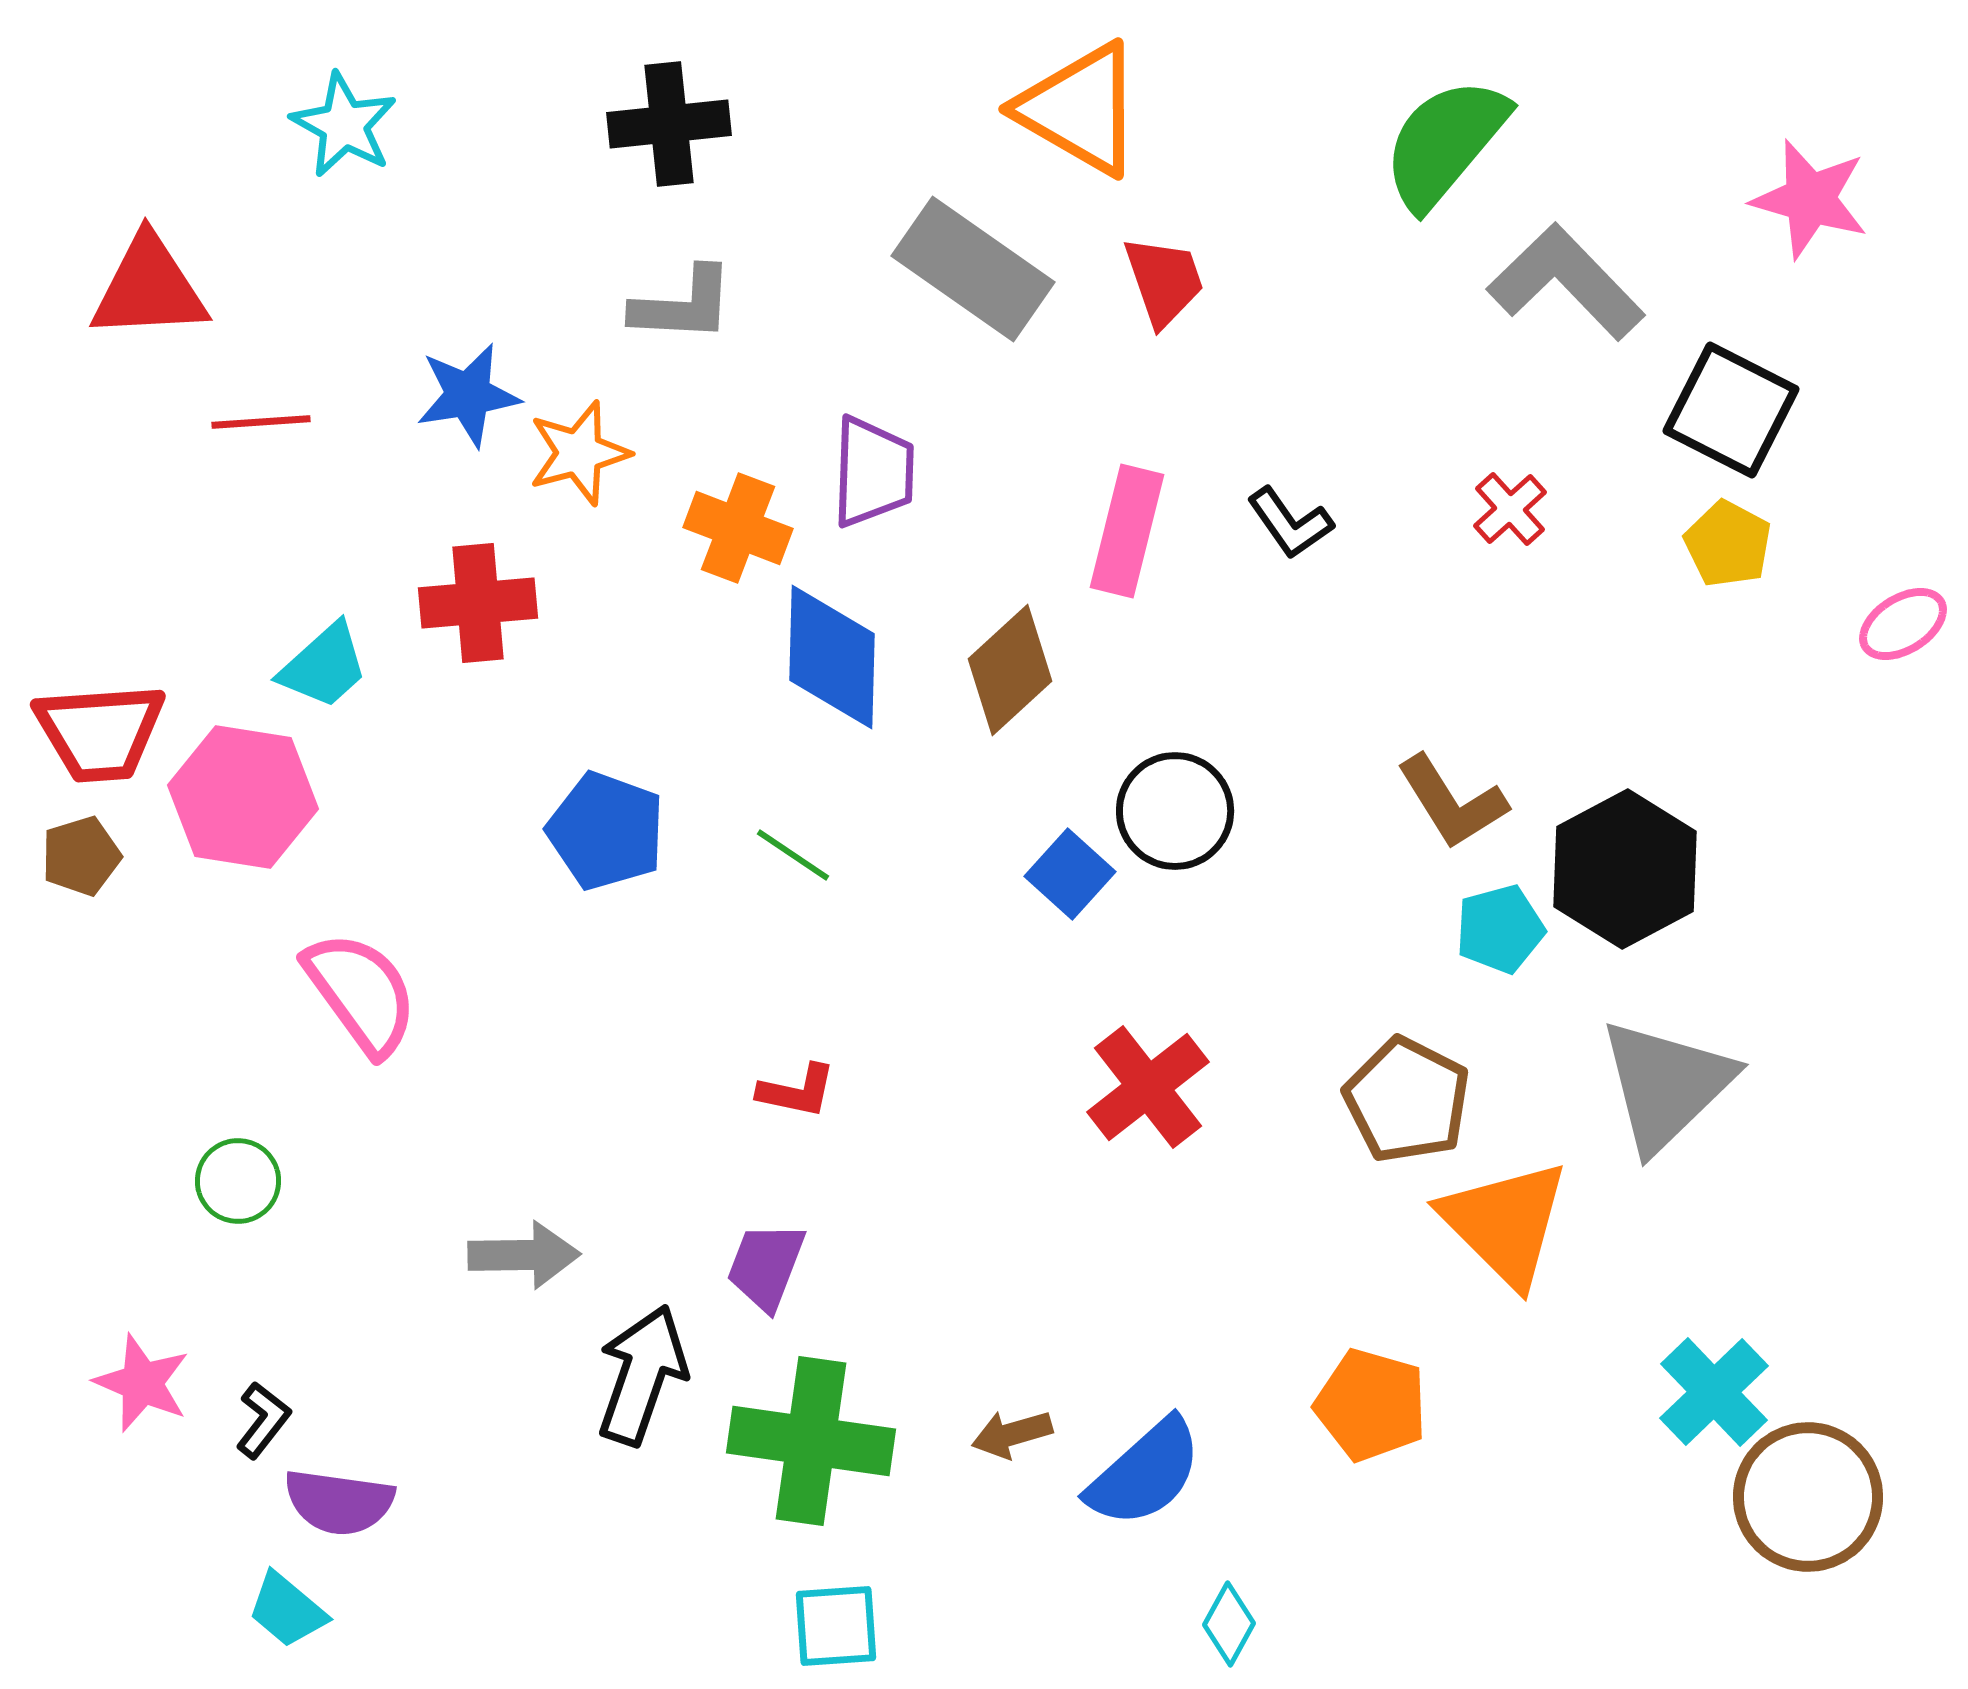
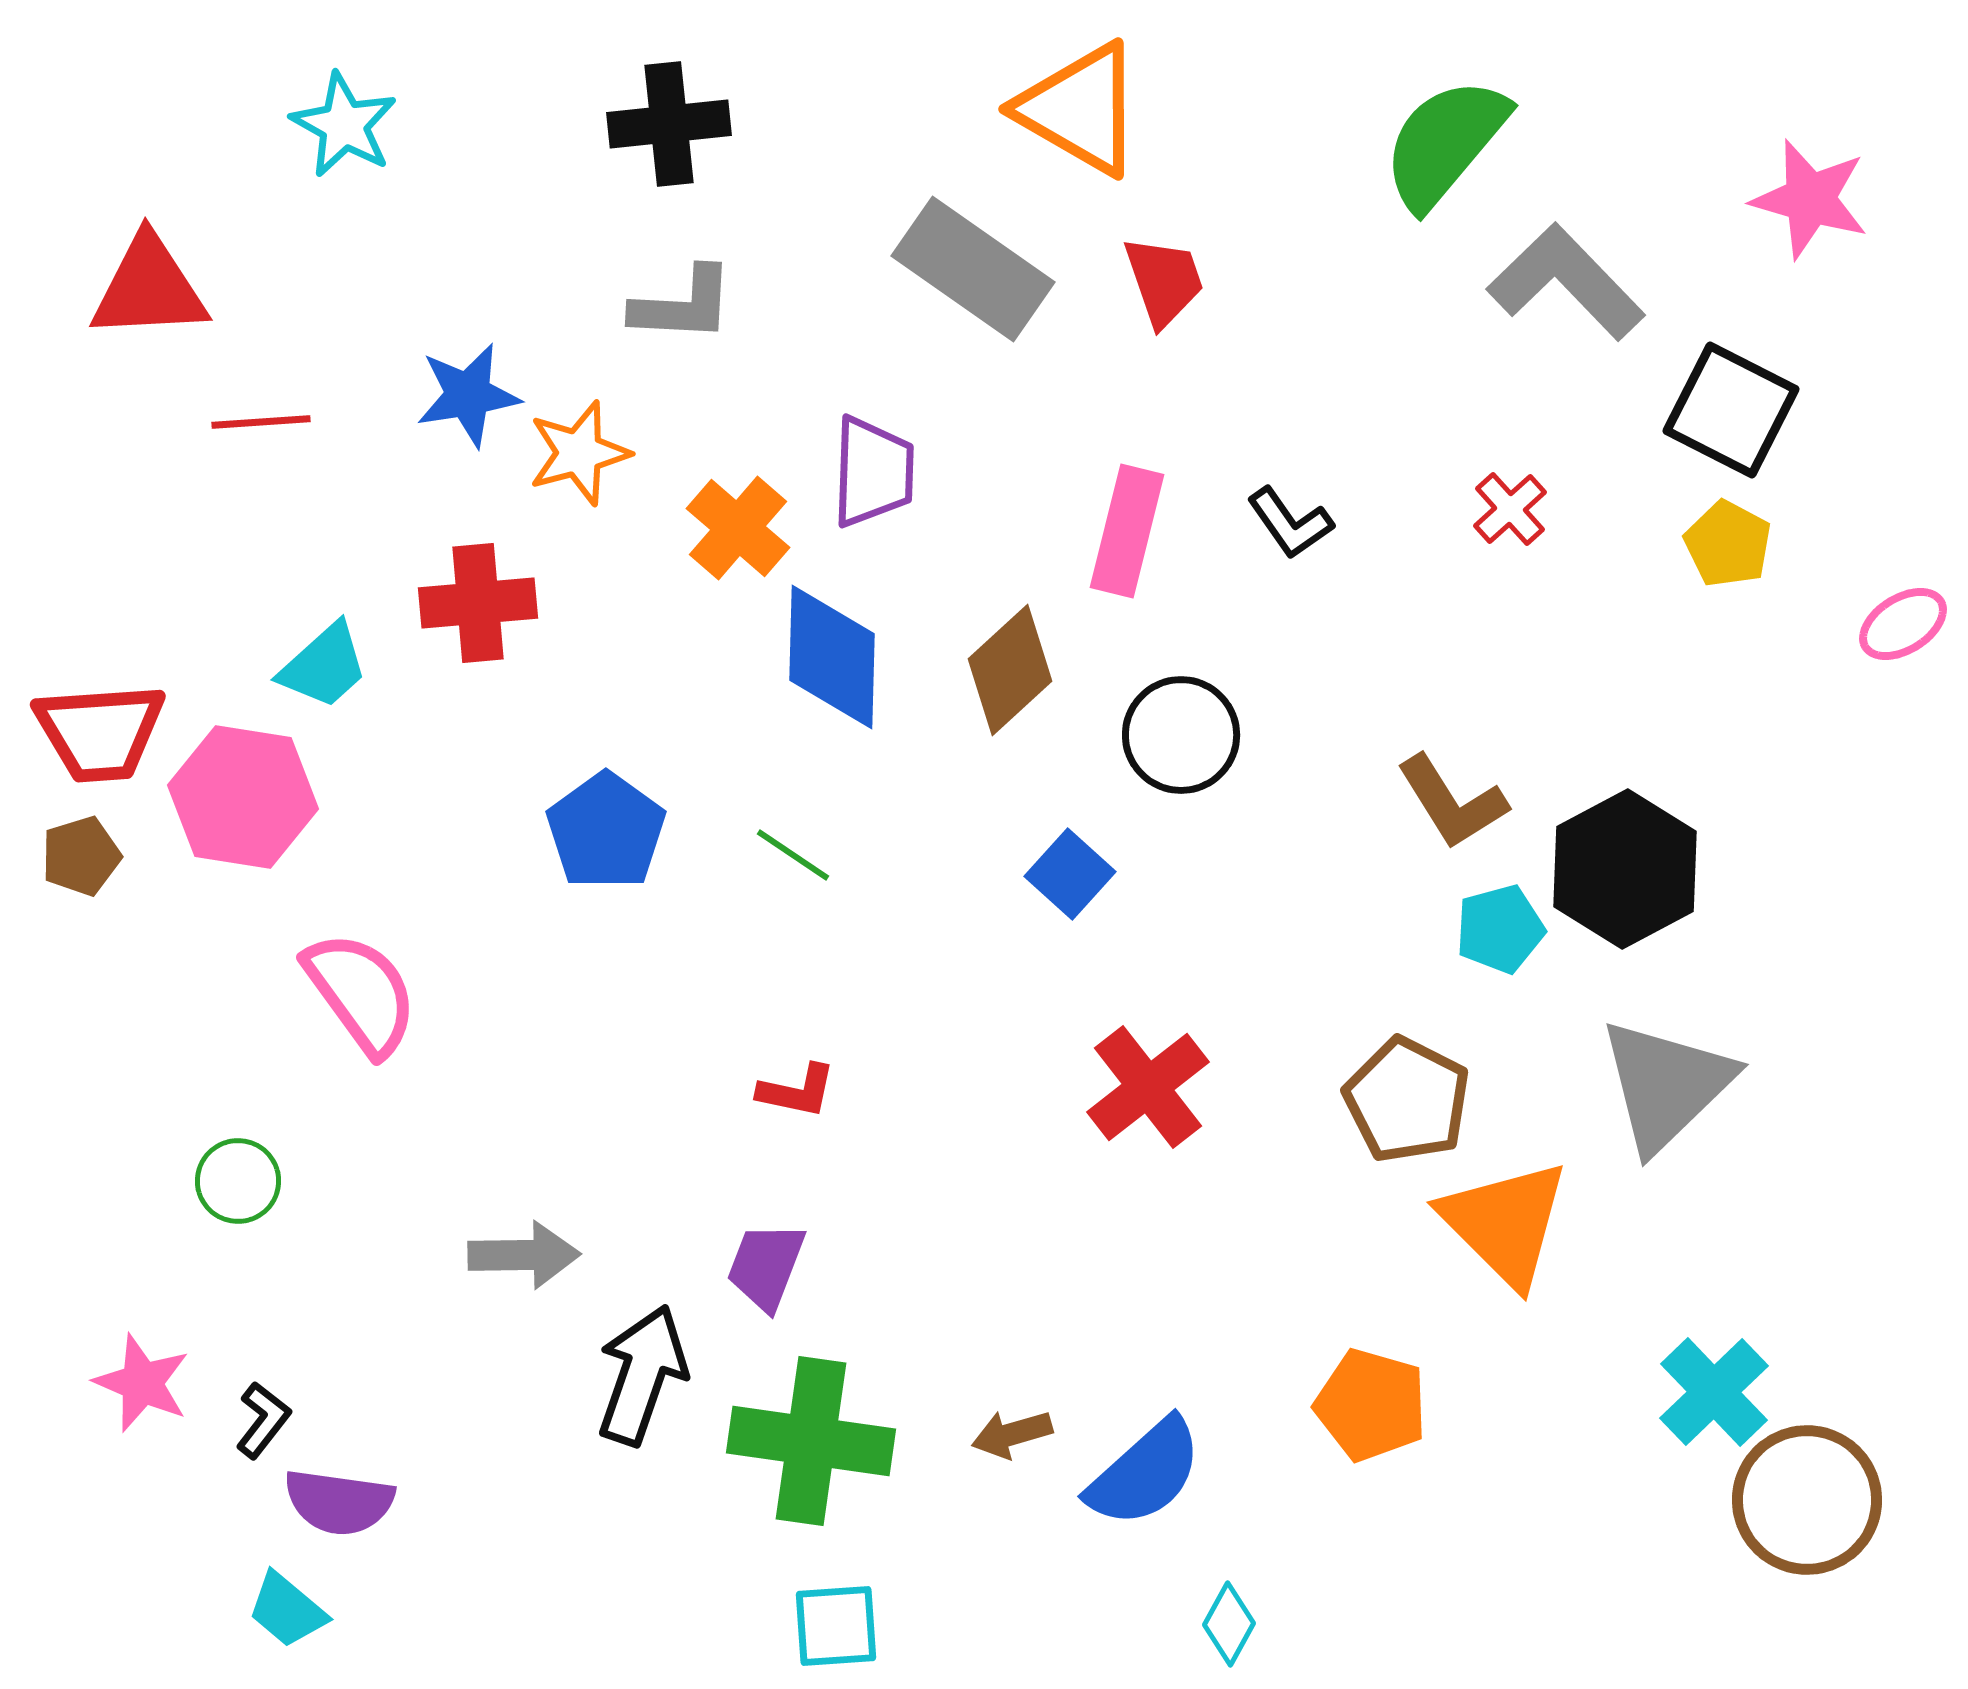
orange cross at (738, 528): rotated 20 degrees clockwise
black circle at (1175, 811): moved 6 px right, 76 px up
blue pentagon at (606, 831): rotated 16 degrees clockwise
brown circle at (1808, 1497): moved 1 px left, 3 px down
